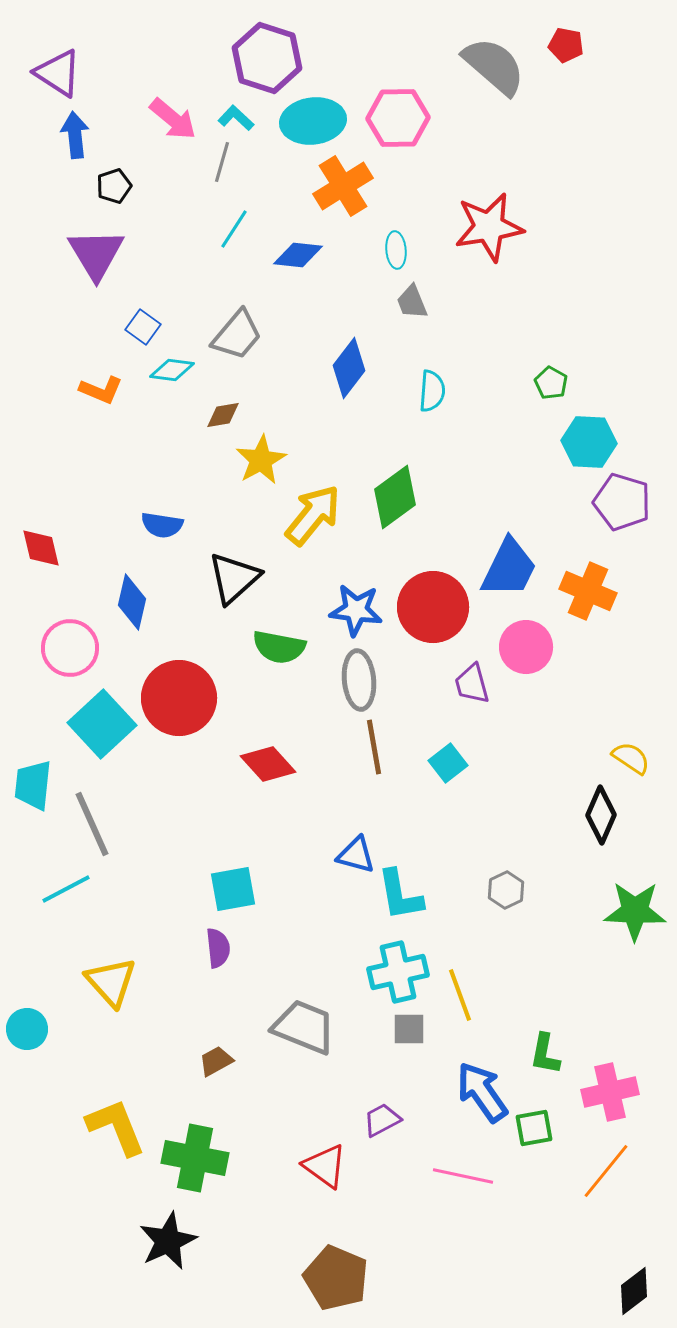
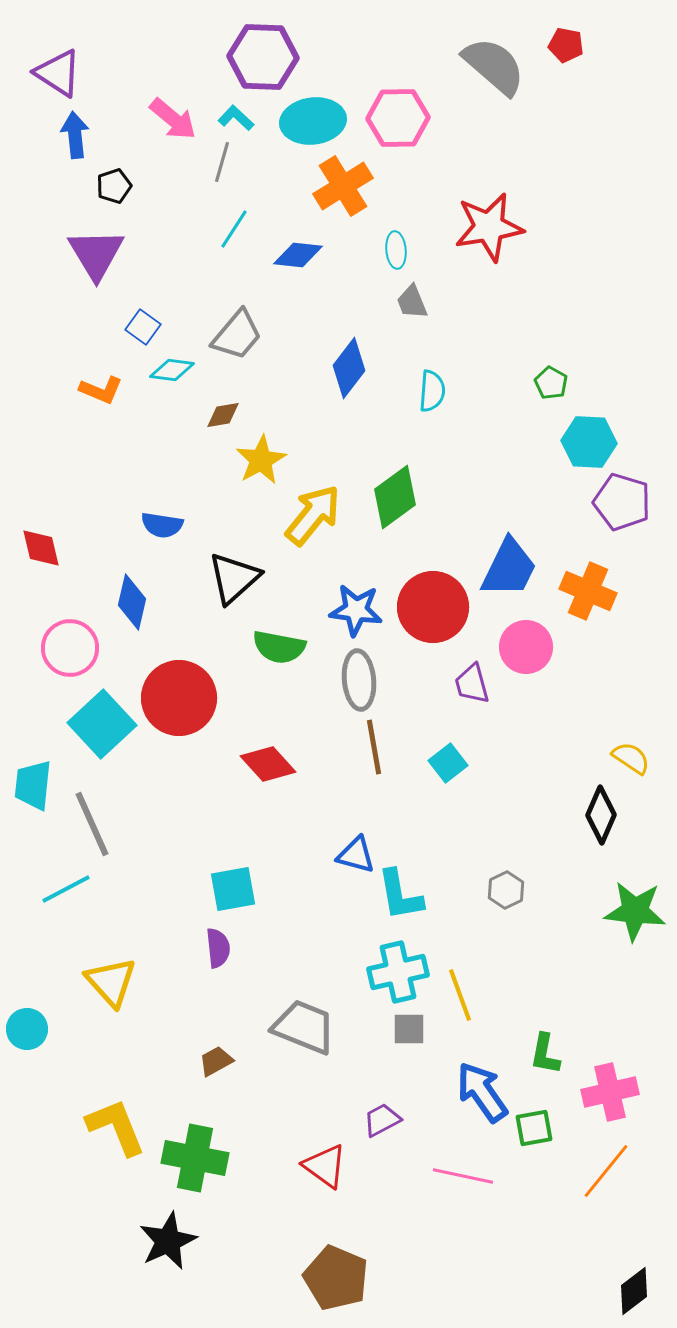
purple hexagon at (267, 58): moved 4 px left, 1 px up; rotated 16 degrees counterclockwise
green star at (635, 911): rotated 4 degrees clockwise
